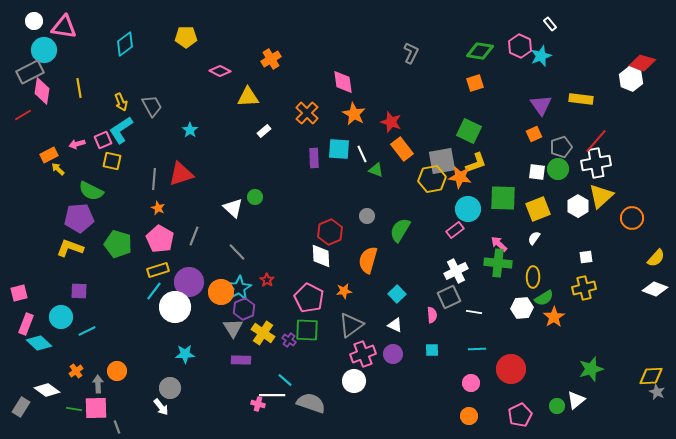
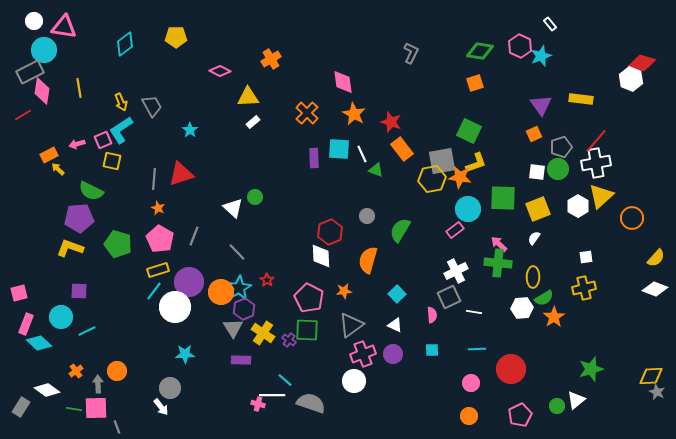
yellow pentagon at (186, 37): moved 10 px left
white rectangle at (264, 131): moved 11 px left, 9 px up
